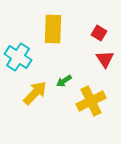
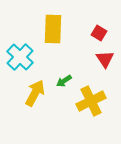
cyan cross: moved 2 px right; rotated 12 degrees clockwise
yellow arrow: rotated 16 degrees counterclockwise
